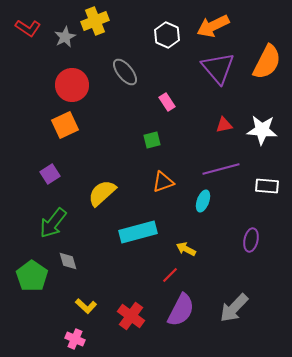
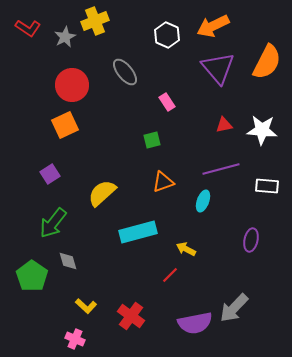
purple semicircle: moved 14 px right, 13 px down; rotated 52 degrees clockwise
